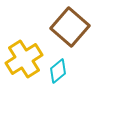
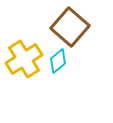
cyan diamond: moved 10 px up
